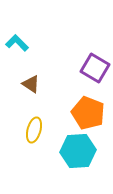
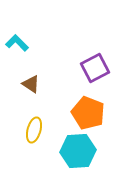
purple square: rotated 32 degrees clockwise
